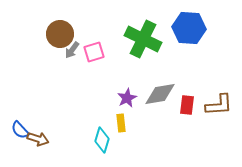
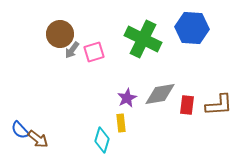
blue hexagon: moved 3 px right
brown arrow: rotated 20 degrees clockwise
